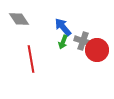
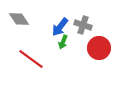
blue arrow: moved 3 px left; rotated 102 degrees counterclockwise
gray cross: moved 16 px up
red circle: moved 2 px right, 2 px up
red line: rotated 44 degrees counterclockwise
